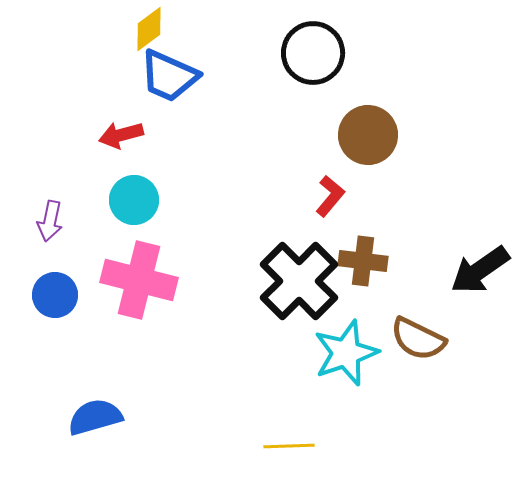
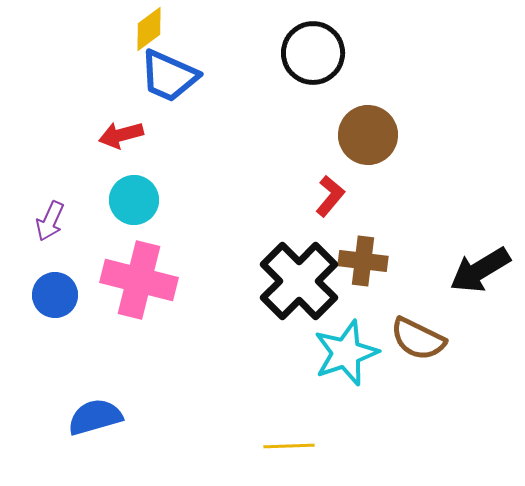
purple arrow: rotated 12 degrees clockwise
black arrow: rotated 4 degrees clockwise
